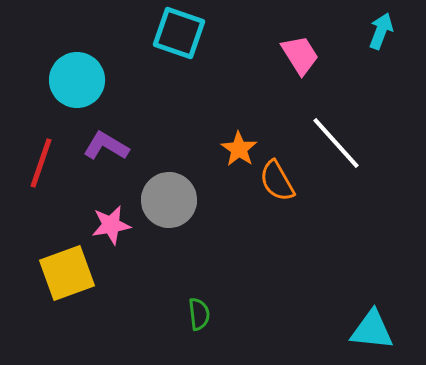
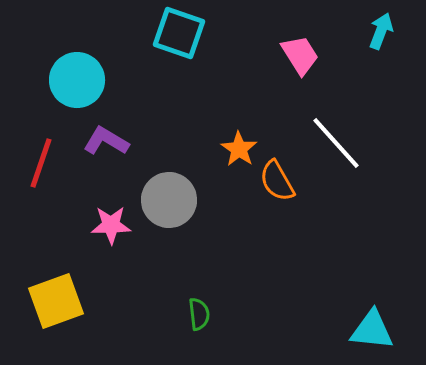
purple L-shape: moved 5 px up
pink star: rotated 9 degrees clockwise
yellow square: moved 11 px left, 28 px down
